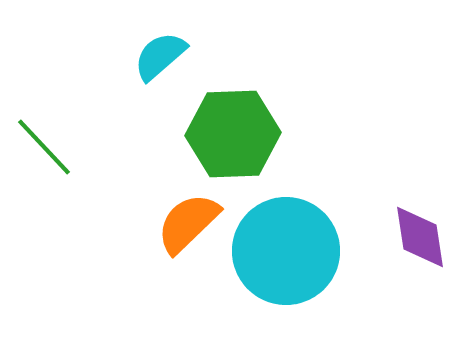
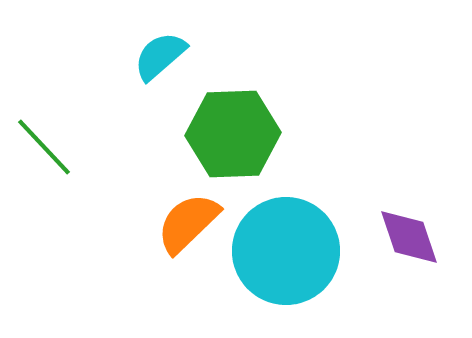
purple diamond: moved 11 px left; rotated 10 degrees counterclockwise
